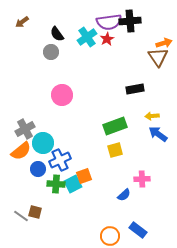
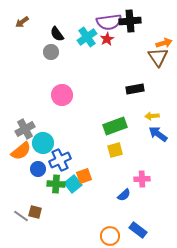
cyan square: rotated 12 degrees counterclockwise
